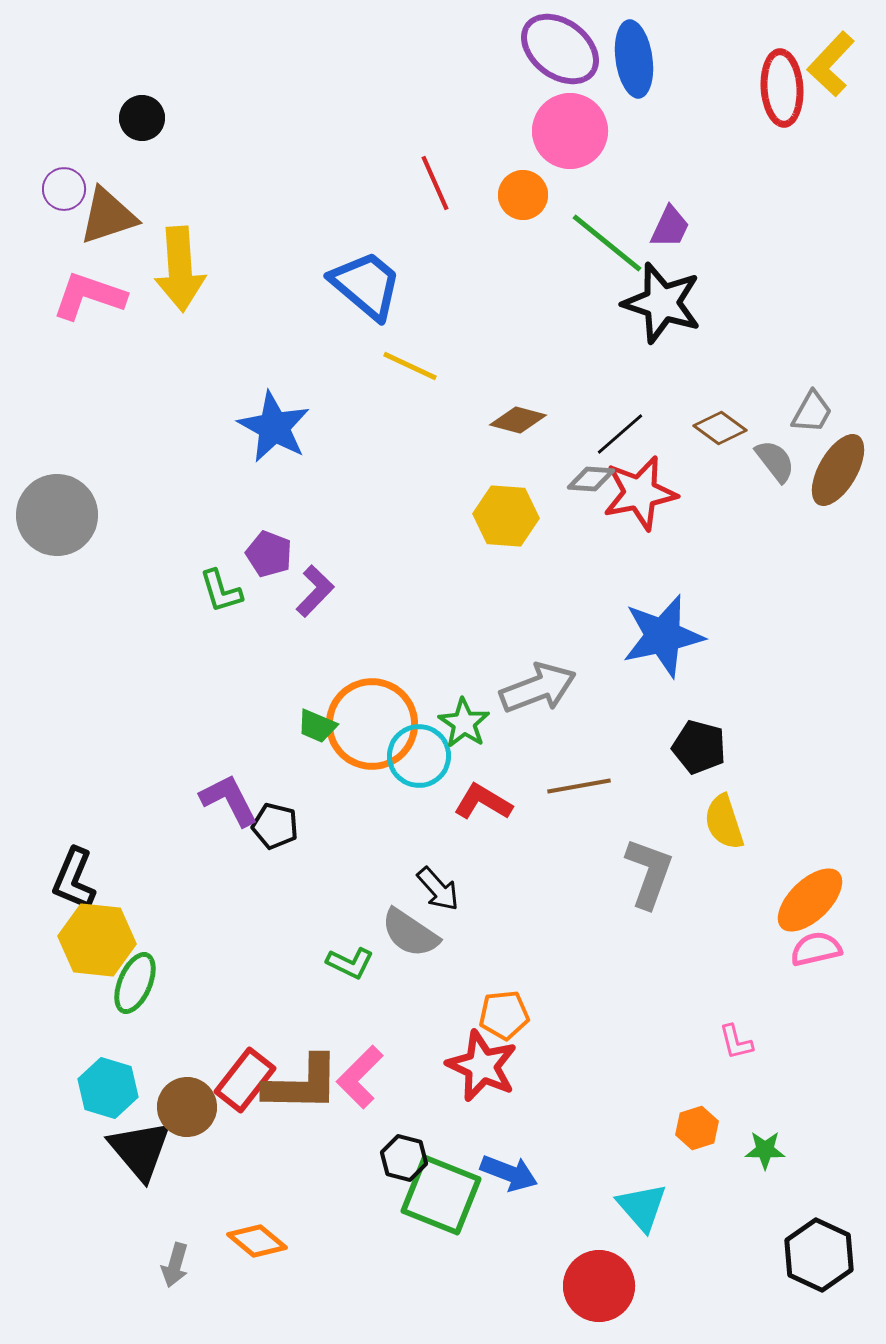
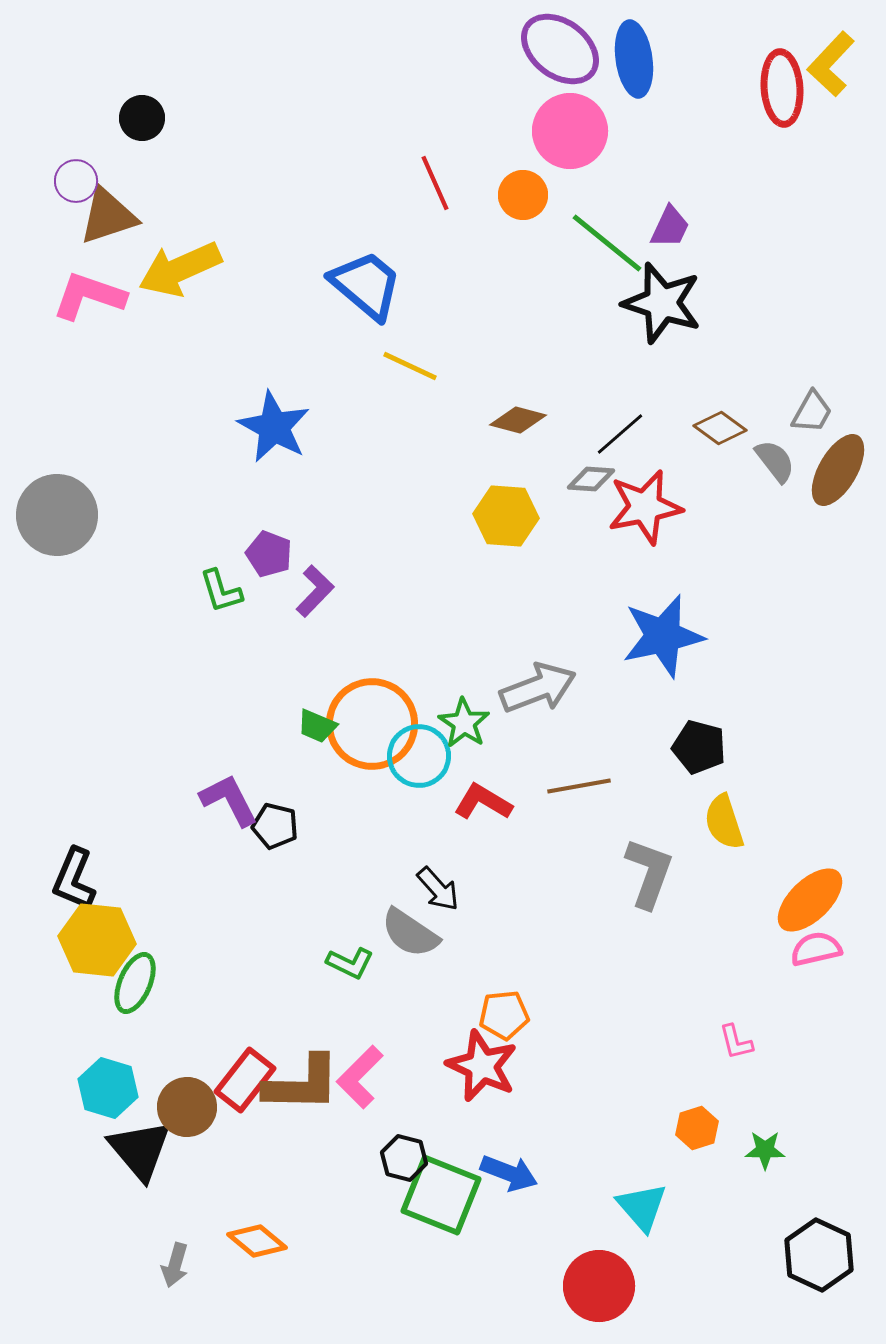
purple circle at (64, 189): moved 12 px right, 8 px up
yellow arrow at (180, 269): rotated 70 degrees clockwise
red star at (640, 493): moved 5 px right, 14 px down
